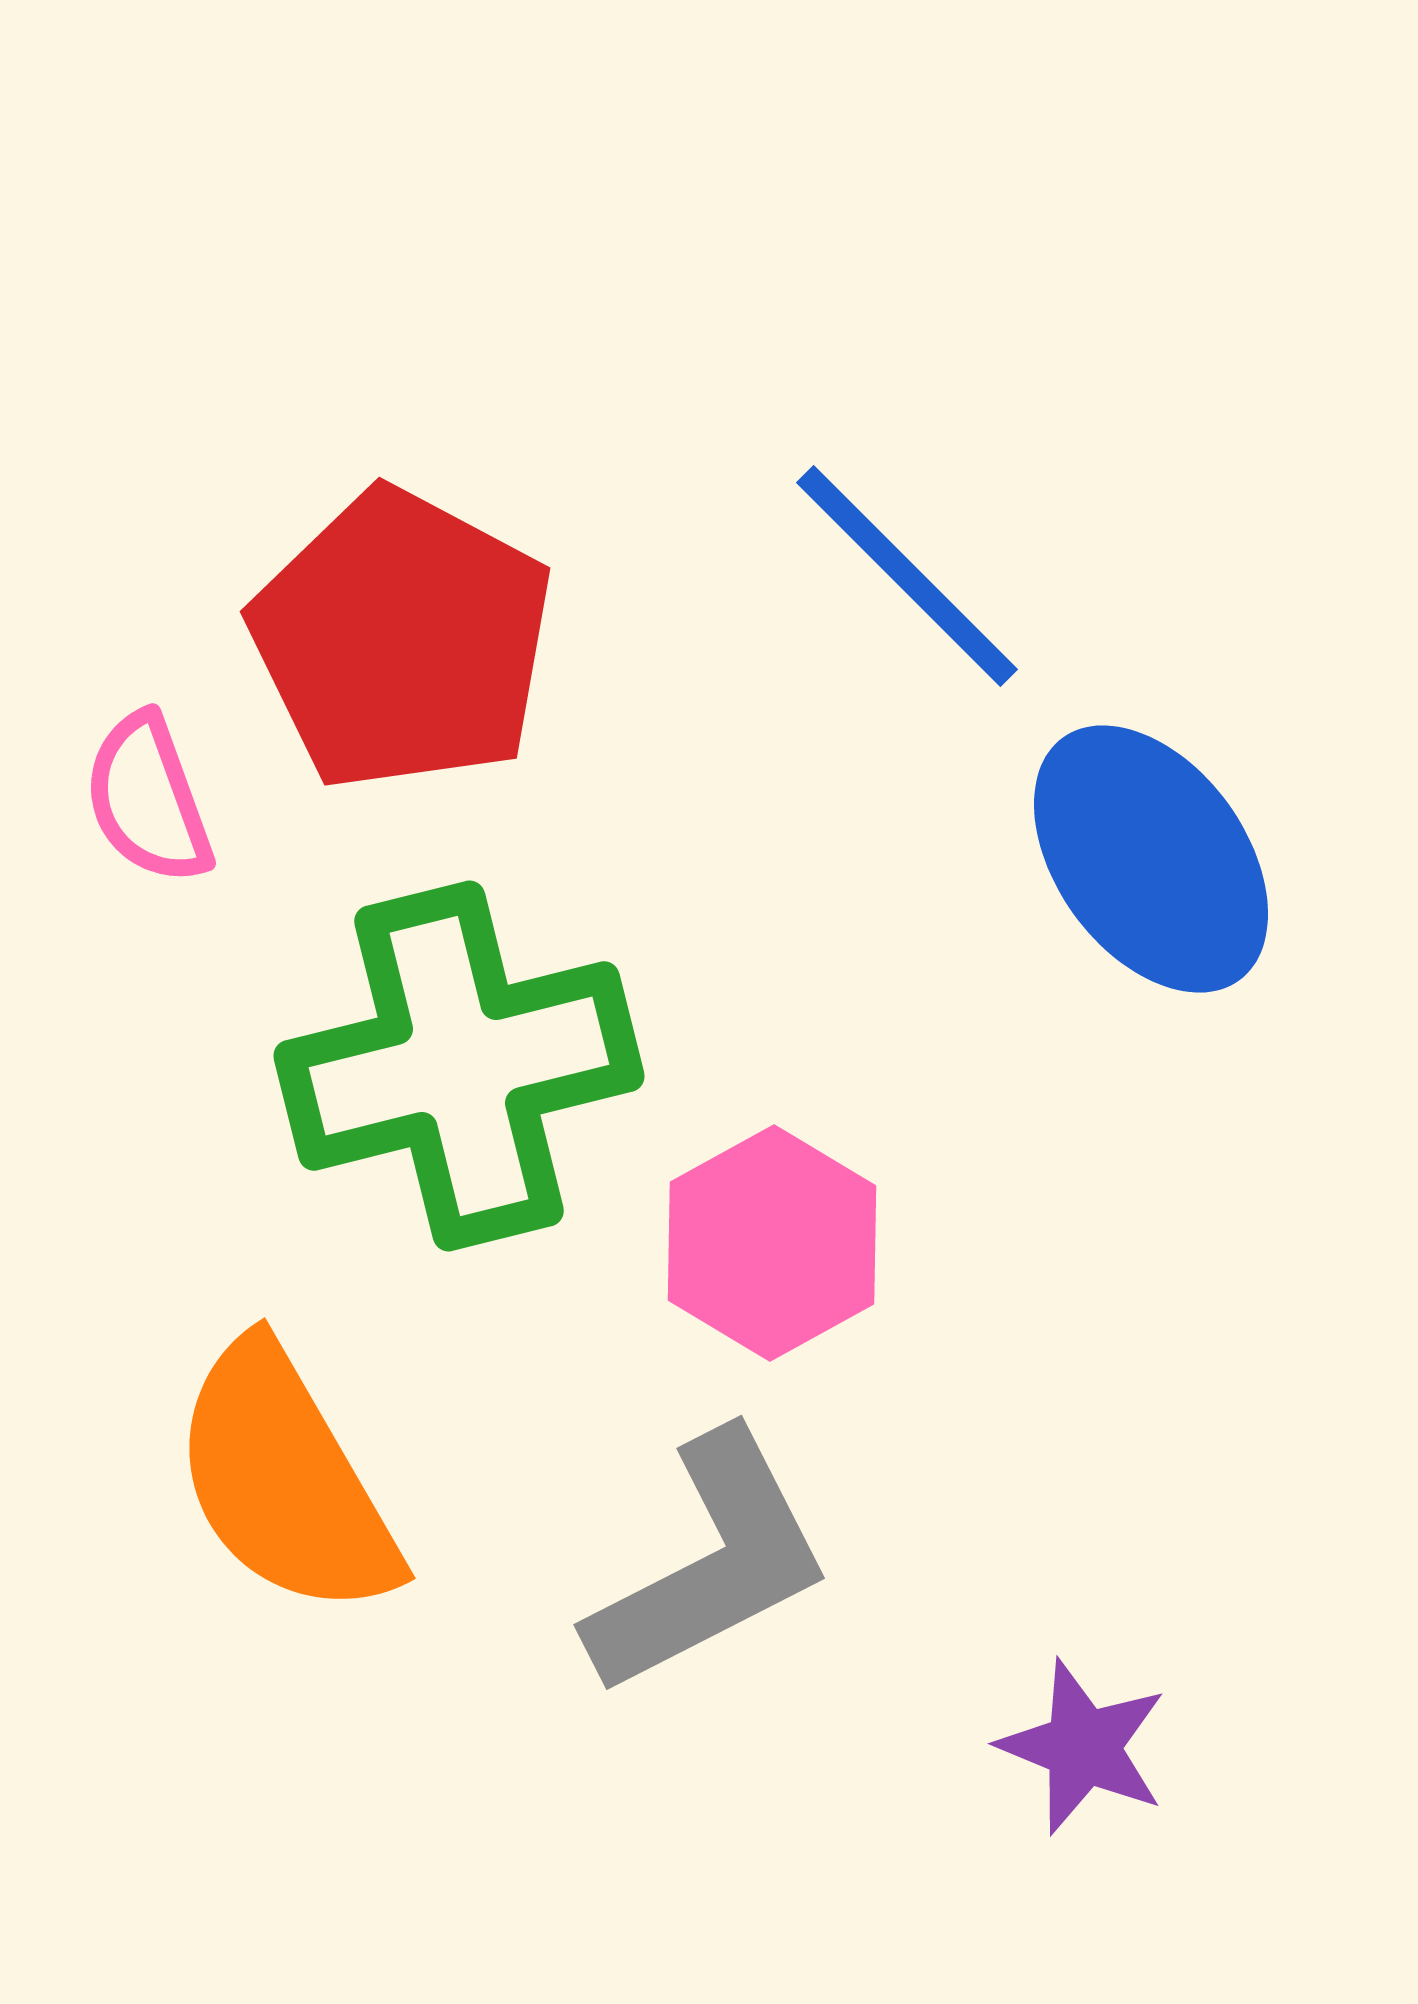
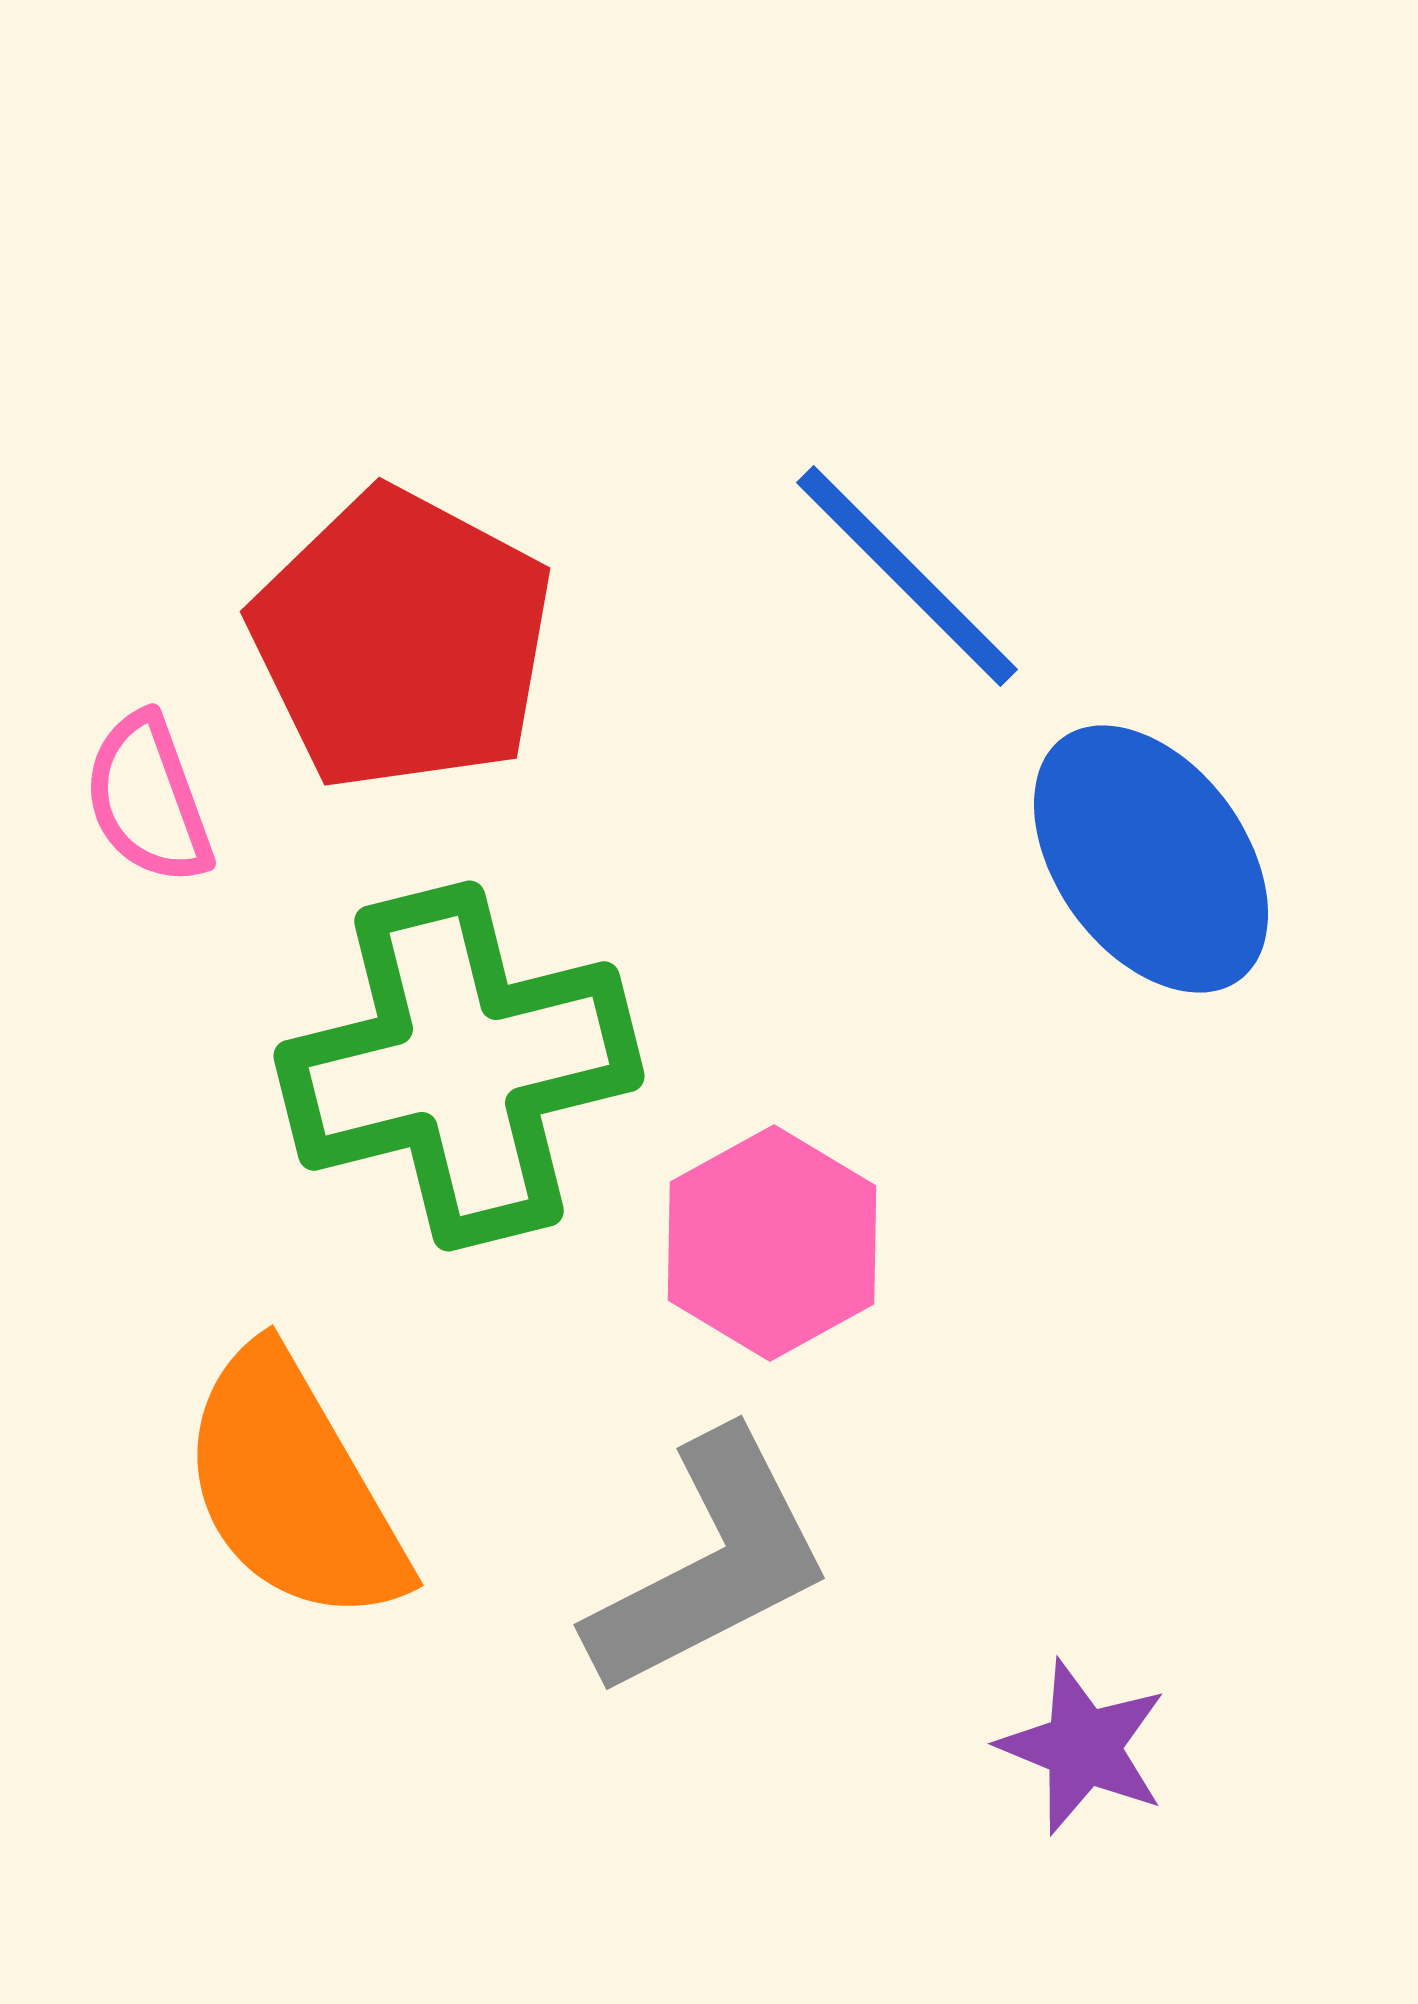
orange semicircle: moved 8 px right, 7 px down
